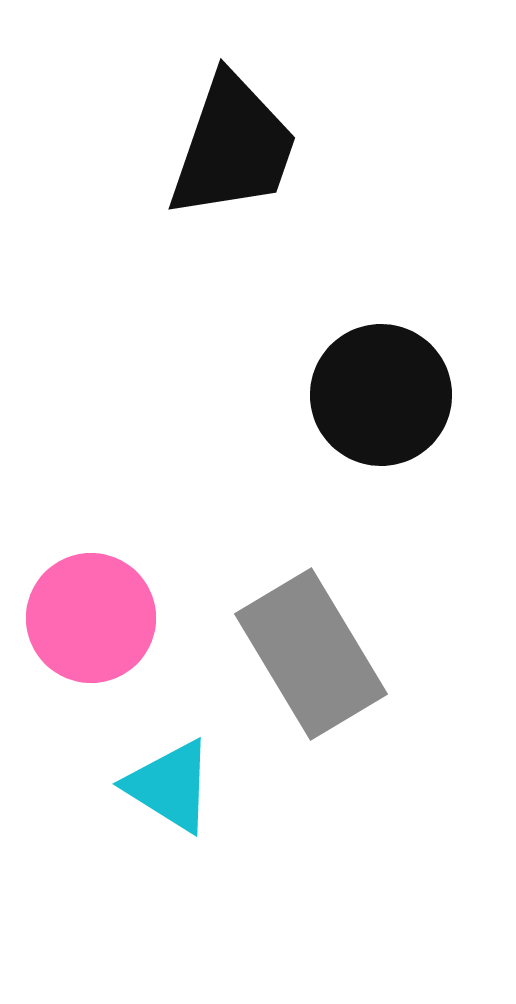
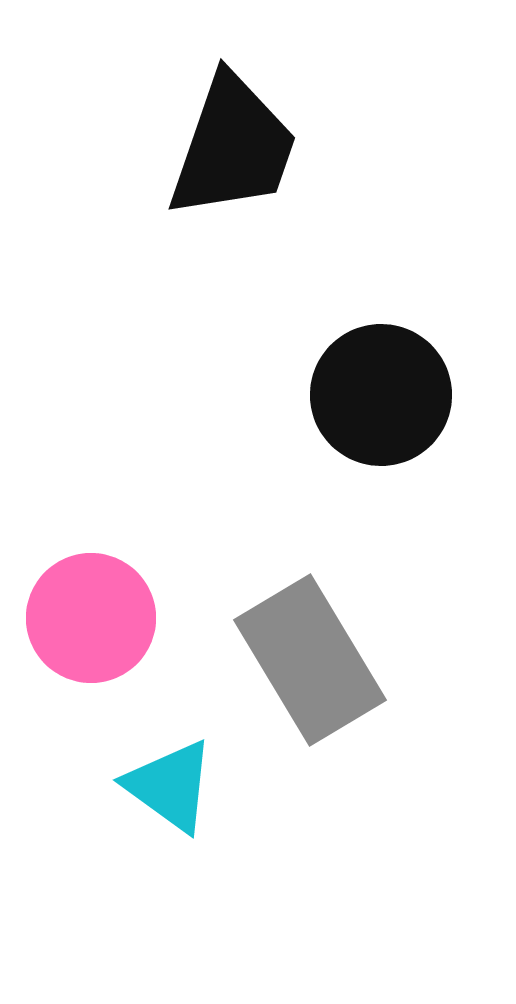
gray rectangle: moved 1 px left, 6 px down
cyan triangle: rotated 4 degrees clockwise
